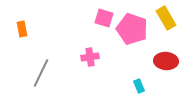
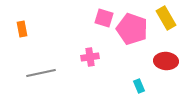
gray line: rotated 52 degrees clockwise
